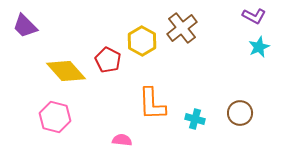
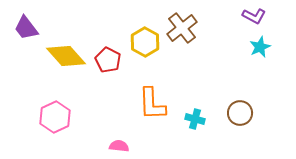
purple trapezoid: moved 1 px right, 2 px down; rotated 8 degrees clockwise
yellow hexagon: moved 3 px right, 1 px down
cyan star: moved 1 px right
yellow diamond: moved 15 px up
pink hexagon: rotated 20 degrees clockwise
pink semicircle: moved 3 px left, 6 px down
